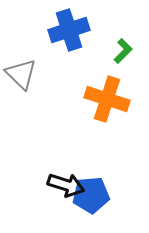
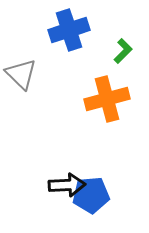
orange cross: rotated 33 degrees counterclockwise
black arrow: moved 1 px right; rotated 21 degrees counterclockwise
